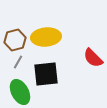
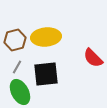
gray line: moved 1 px left, 5 px down
